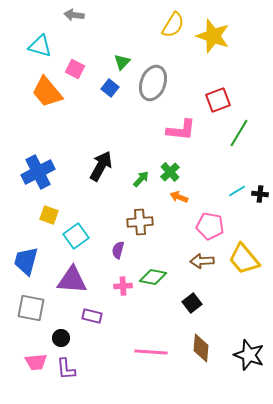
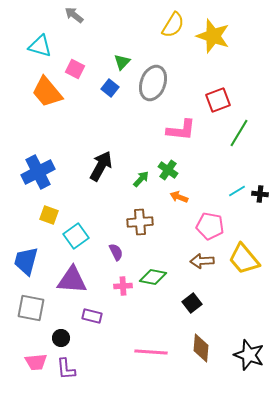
gray arrow: rotated 30 degrees clockwise
green cross: moved 2 px left, 2 px up; rotated 12 degrees counterclockwise
purple semicircle: moved 2 px left, 2 px down; rotated 138 degrees clockwise
